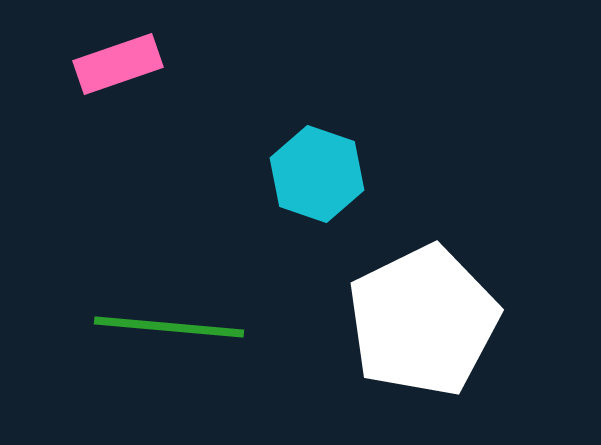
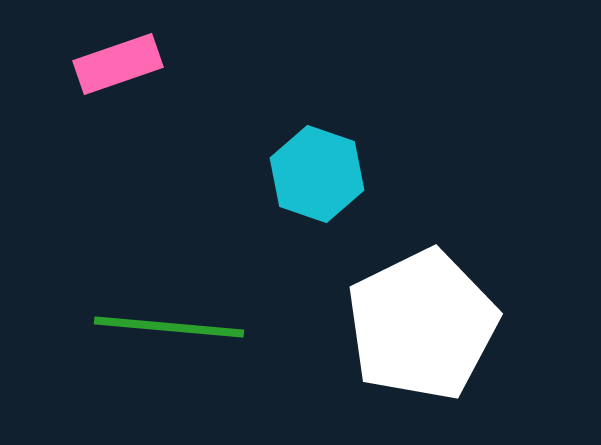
white pentagon: moved 1 px left, 4 px down
